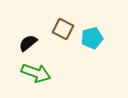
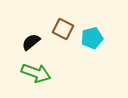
black semicircle: moved 3 px right, 1 px up
